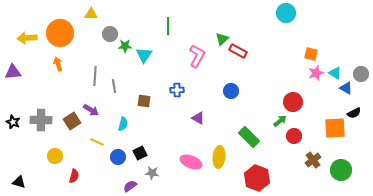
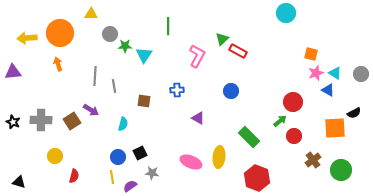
blue triangle at (346, 88): moved 18 px left, 2 px down
yellow line at (97, 142): moved 15 px right, 35 px down; rotated 56 degrees clockwise
